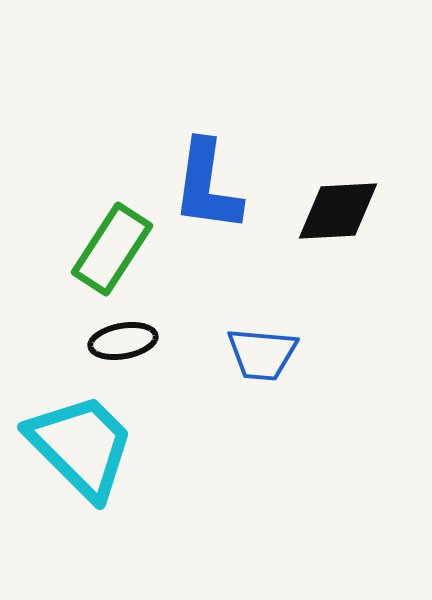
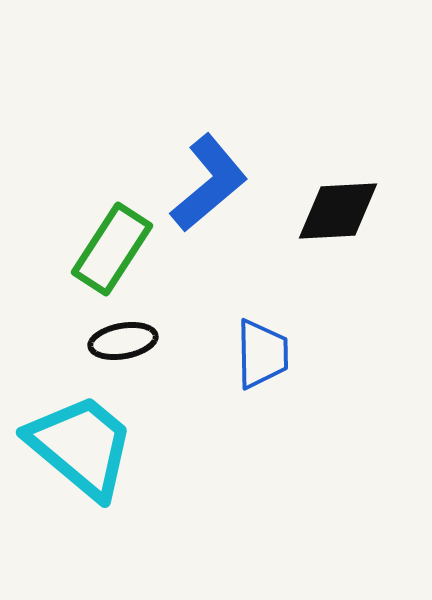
blue L-shape: moved 2 px right, 3 px up; rotated 138 degrees counterclockwise
blue trapezoid: rotated 96 degrees counterclockwise
cyan trapezoid: rotated 5 degrees counterclockwise
